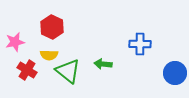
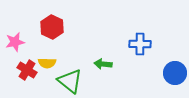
yellow semicircle: moved 2 px left, 8 px down
green triangle: moved 2 px right, 10 px down
